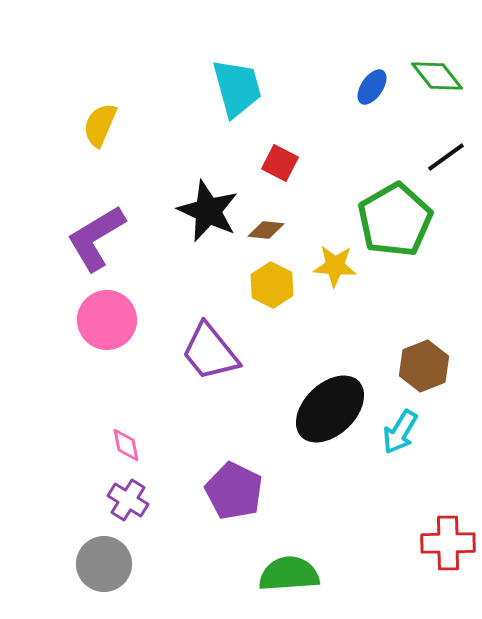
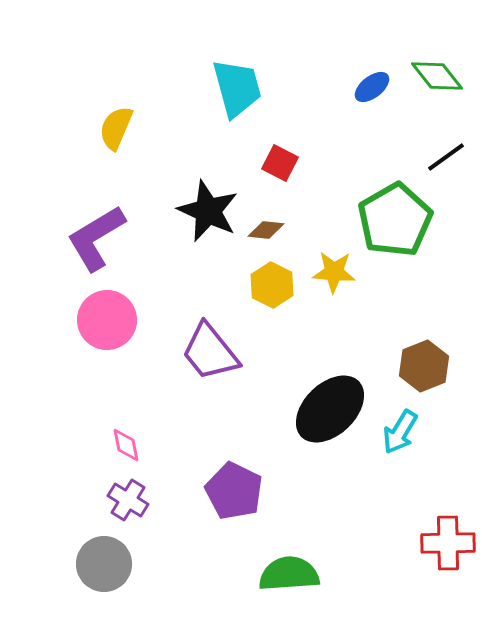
blue ellipse: rotated 18 degrees clockwise
yellow semicircle: moved 16 px right, 3 px down
yellow star: moved 1 px left, 6 px down
